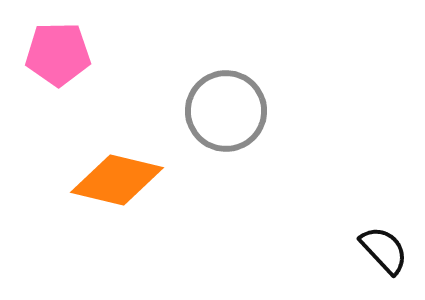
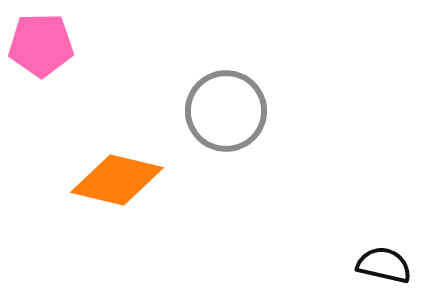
pink pentagon: moved 17 px left, 9 px up
black semicircle: moved 15 px down; rotated 34 degrees counterclockwise
